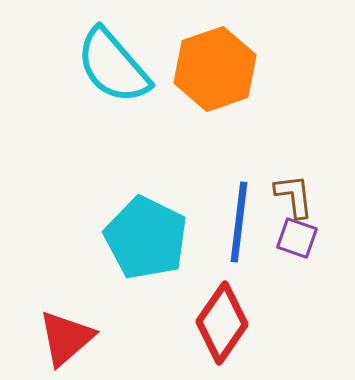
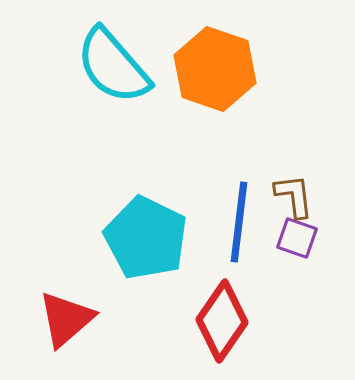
orange hexagon: rotated 22 degrees counterclockwise
red diamond: moved 2 px up
red triangle: moved 19 px up
